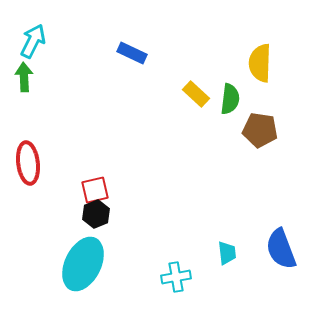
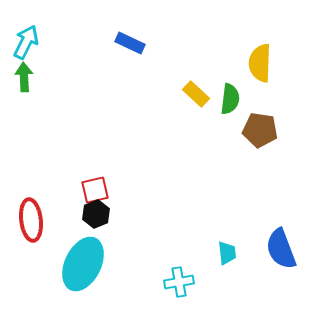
cyan arrow: moved 7 px left, 1 px down
blue rectangle: moved 2 px left, 10 px up
red ellipse: moved 3 px right, 57 px down
cyan cross: moved 3 px right, 5 px down
